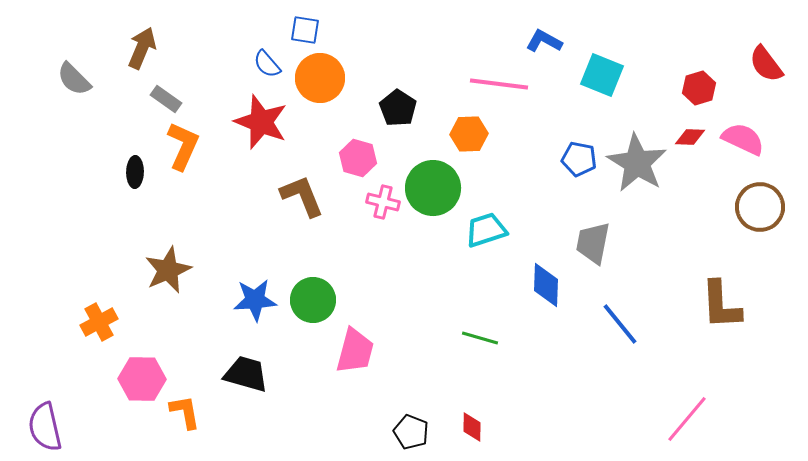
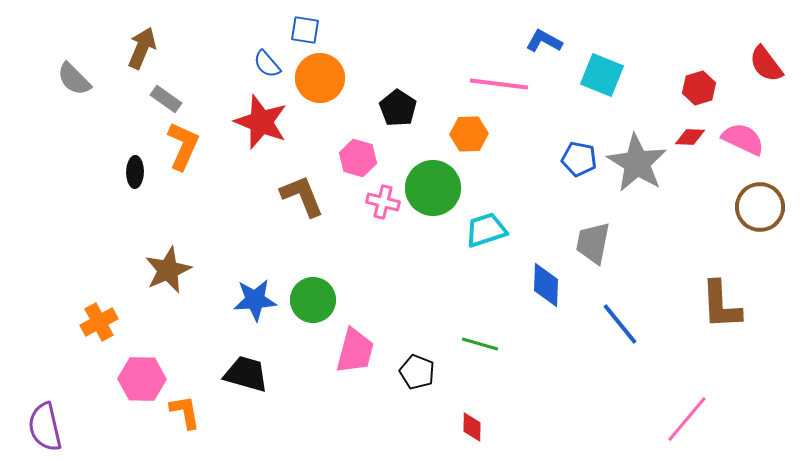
green line at (480, 338): moved 6 px down
black pentagon at (411, 432): moved 6 px right, 60 px up
